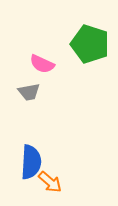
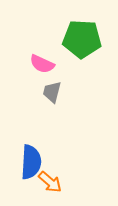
green pentagon: moved 8 px left, 5 px up; rotated 15 degrees counterclockwise
gray trapezoid: moved 23 px right; rotated 115 degrees clockwise
